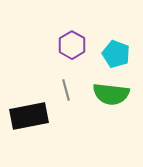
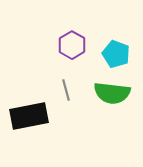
green semicircle: moved 1 px right, 1 px up
